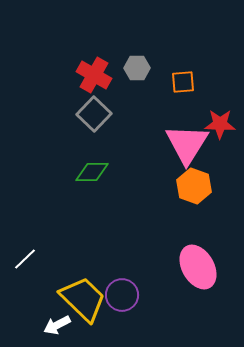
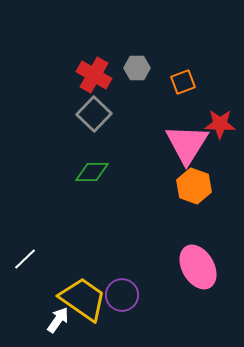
orange square: rotated 15 degrees counterclockwise
yellow trapezoid: rotated 9 degrees counterclockwise
white arrow: moved 1 px right, 5 px up; rotated 152 degrees clockwise
